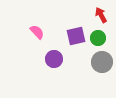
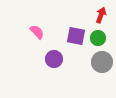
red arrow: rotated 49 degrees clockwise
purple square: rotated 24 degrees clockwise
